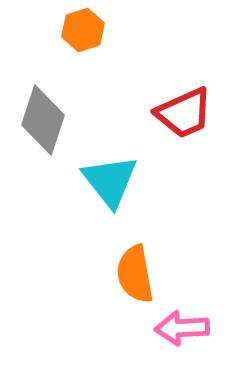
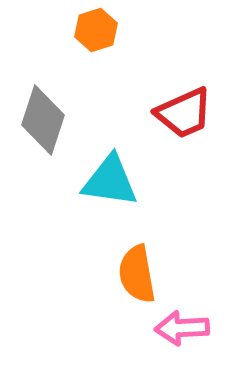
orange hexagon: moved 13 px right
cyan triangle: rotated 44 degrees counterclockwise
orange semicircle: moved 2 px right
